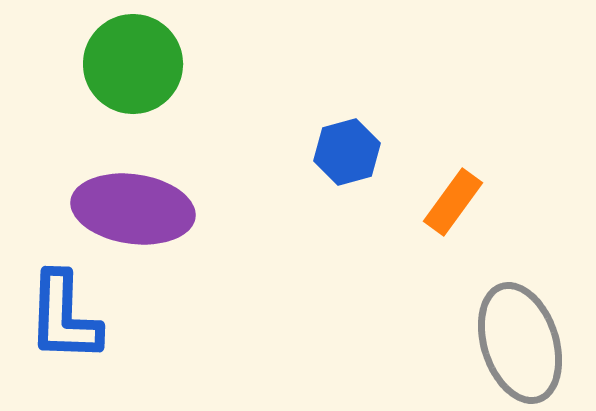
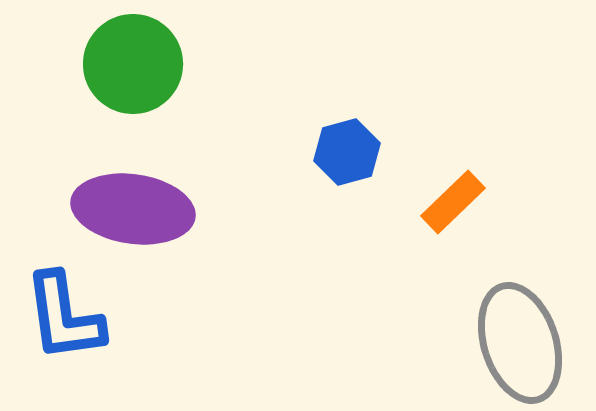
orange rectangle: rotated 10 degrees clockwise
blue L-shape: rotated 10 degrees counterclockwise
